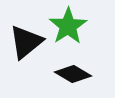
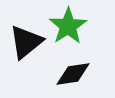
black diamond: rotated 39 degrees counterclockwise
